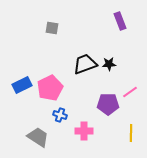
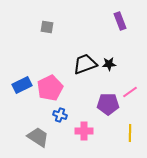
gray square: moved 5 px left, 1 px up
yellow line: moved 1 px left
